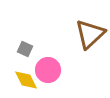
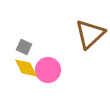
gray square: moved 1 px left, 2 px up
yellow diamond: moved 12 px up
